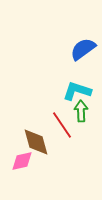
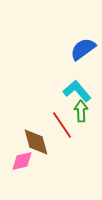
cyan L-shape: rotated 32 degrees clockwise
